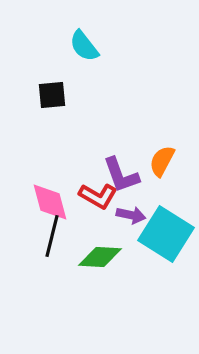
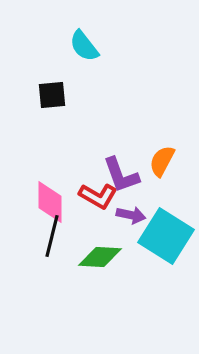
pink diamond: rotated 15 degrees clockwise
cyan square: moved 2 px down
